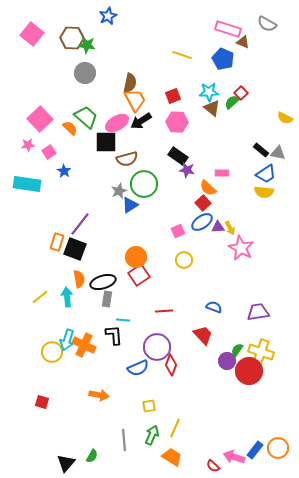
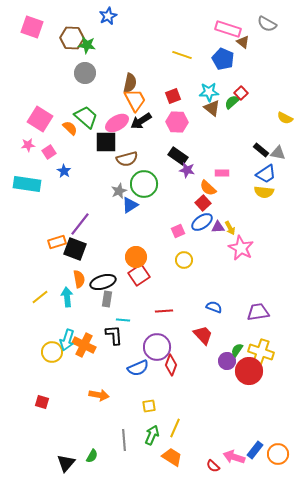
pink square at (32, 34): moved 7 px up; rotated 20 degrees counterclockwise
brown triangle at (243, 42): rotated 16 degrees clockwise
pink square at (40, 119): rotated 15 degrees counterclockwise
orange rectangle at (57, 242): rotated 54 degrees clockwise
orange circle at (278, 448): moved 6 px down
